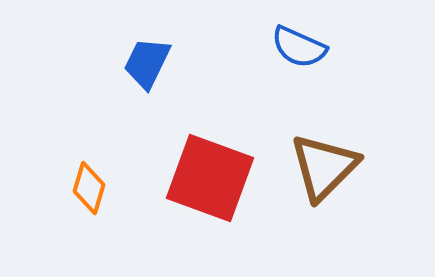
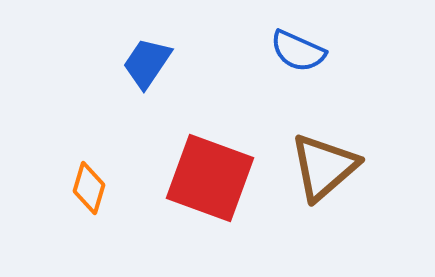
blue semicircle: moved 1 px left, 4 px down
blue trapezoid: rotated 8 degrees clockwise
brown triangle: rotated 4 degrees clockwise
